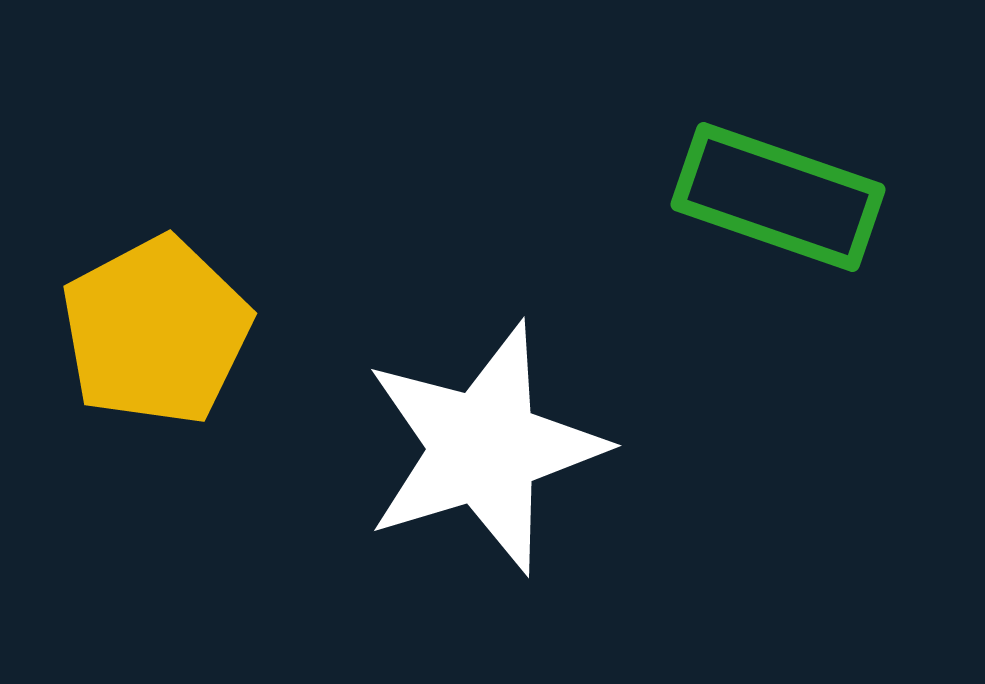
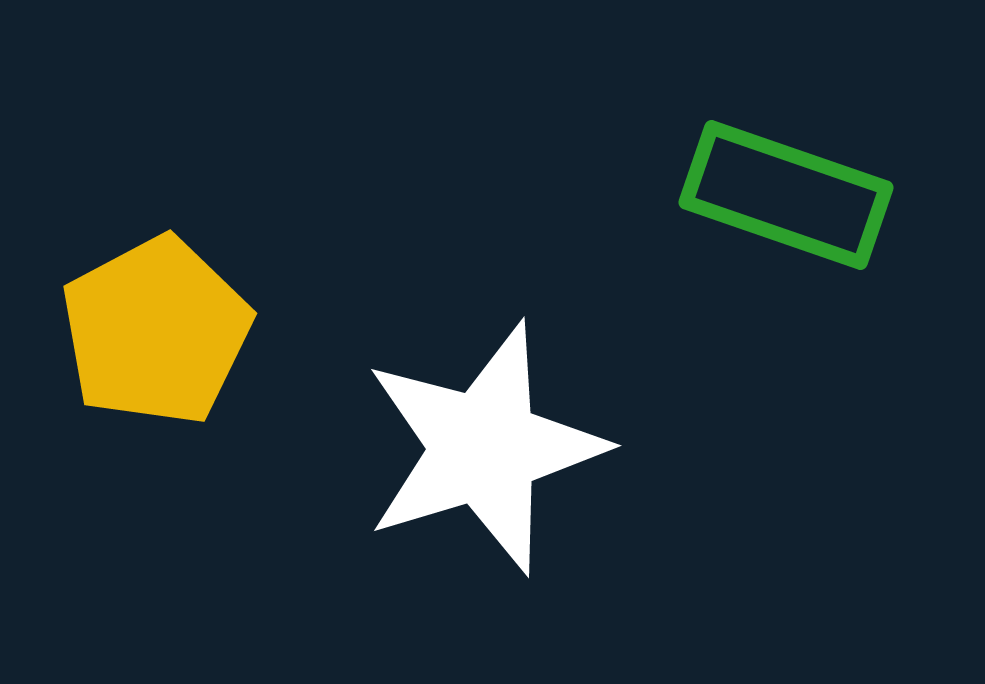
green rectangle: moved 8 px right, 2 px up
